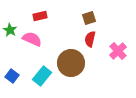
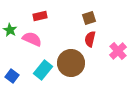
cyan rectangle: moved 1 px right, 6 px up
